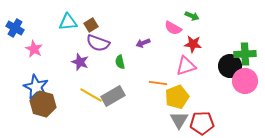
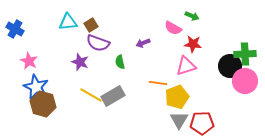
blue cross: moved 1 px down
pink star: moved 5 px left, 12 px down
